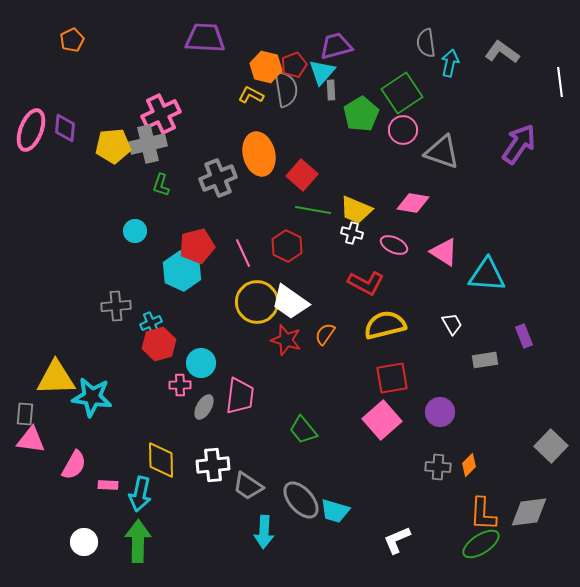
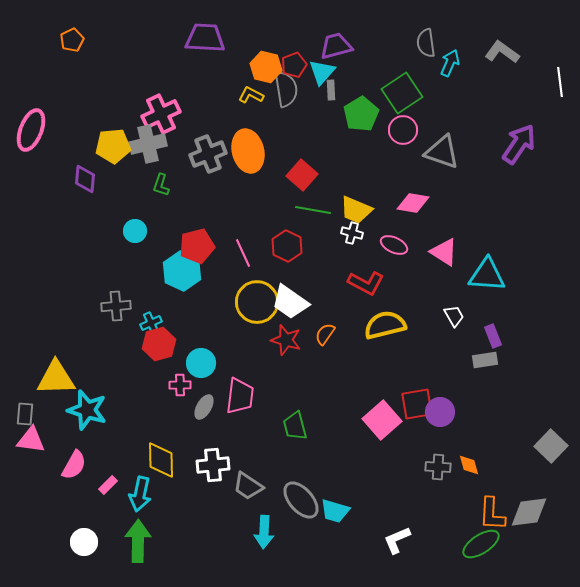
cyan arrow at (450, 63): rotated 12 degrees clockwise
purple diamond at (65, 128): moved 20 px right, 51 px down
orange ellipse at (259, 154): moved 11 px left, 3 px up
gray cross at (218, 178): moved 10 px left, 24 px up
white trapezoid at (452, 324): moved 2 px right, 8 px up
purple rectangle at (524, 336): moved 31 px left
red square at (392, 378): moved 25 px right, 26 px down
cyan star at (92, 397): moved 5 px left, 13 px down; rotated 9 degrees clockwise
green trapezoid at (303, 430): moved 8 px left, 4 px up; rotated 24 degrees clockwise
orange diamond at (469, 465): rotated 60 degrees counterclockwise
pink rectangle at (108, 485): rotated 48 degrees counterclockwise
orange L-shape at (483, 514): moved 9 px right
